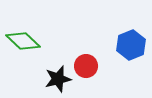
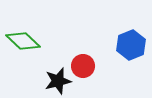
red circle: moved 3 px left
black star: moved 2 px down
